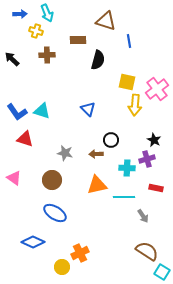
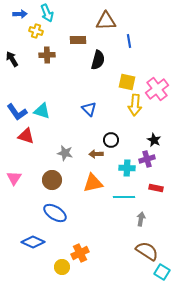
brown triangle: rotated 20 degrees counterclockwise
black arrow: rotated 14 degrees clockwise
blue triangle: moved 1 px right
red triangle: moved 1 px right, 3 px up
pink triangle: rotated 28 degrees clockwise
orange triangle: moved 4 px left, 2 px up
gray arrow: moved 2 px left, 3 px down; rotated 136 degrees counterclockwise
